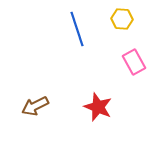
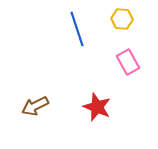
pink rectangle: moved 6 px left
red star: moved 1 px left
